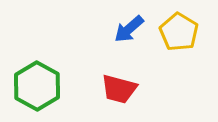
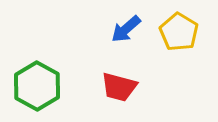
blue arrow: moved 3 px left
red trapezoid: moved 2 px up
